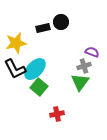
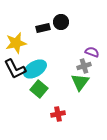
cyan ellipse: rotated 15 degrees clockwise
green square: moved 2 px down
red cross: moved 1 px right
